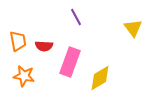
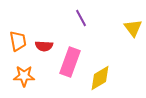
purple line: moved 5 px right, 1 px down
orange star: rotated 10 degrees counterclockwise
